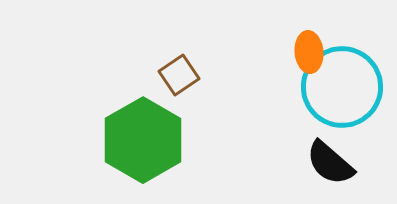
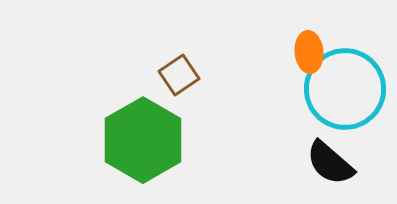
cyan circle: moved 3 px right, 2 px down
